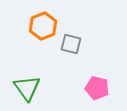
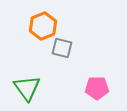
gray square: moved 9 px left, 4 px down
pink pentagon: rotated 15 degrees counterclockwise
